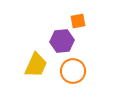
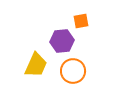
orange square: moved 3 px right
